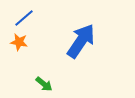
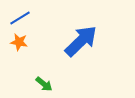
blue line: moved 4 px left; rotated 10 degrees clockwise
blue arrow: rotated 12 degrees clockwise
